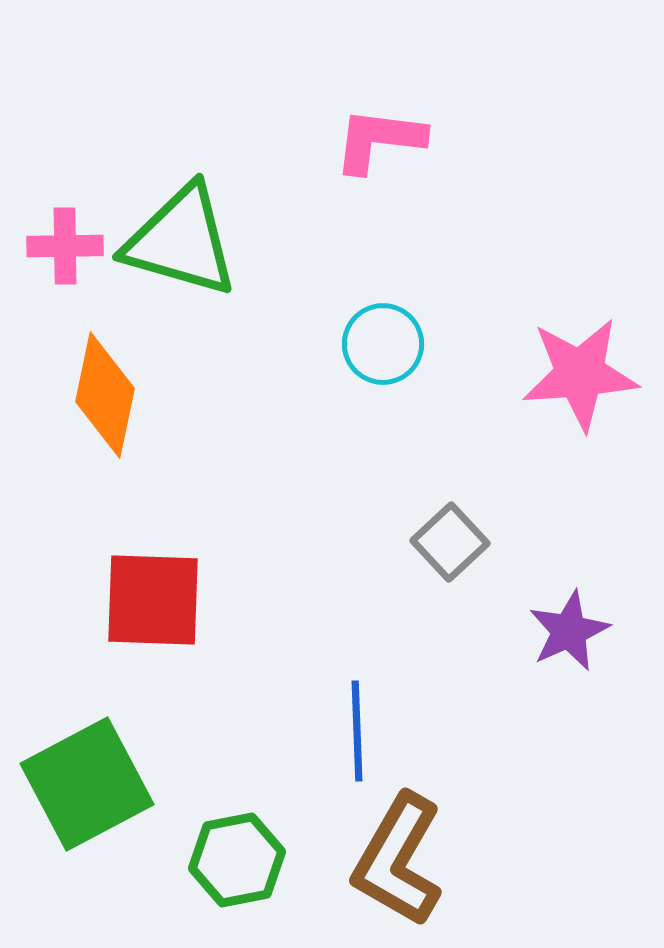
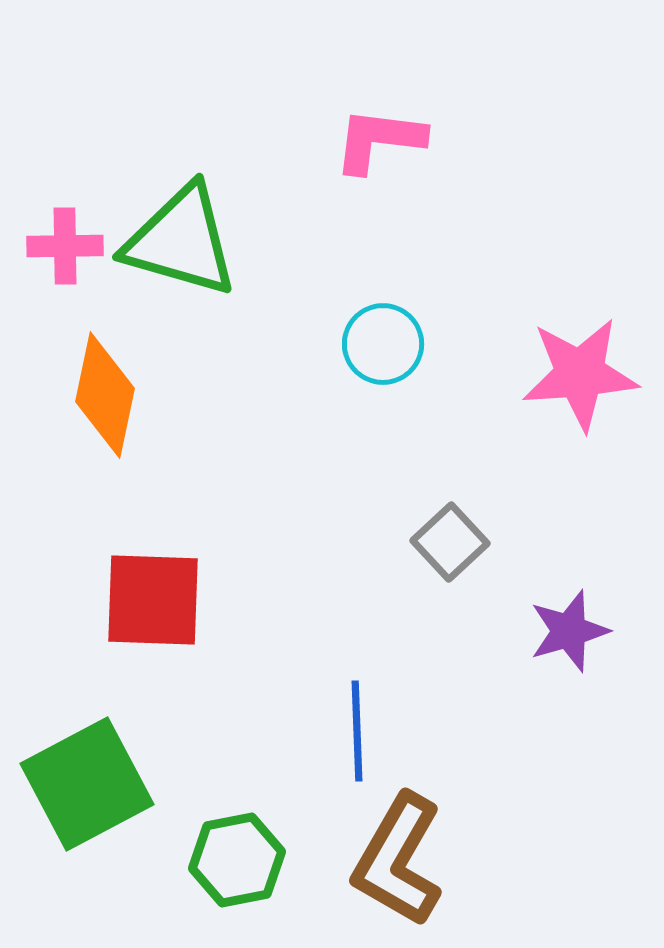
purple star: rotated 8 degrees clockwise
